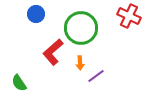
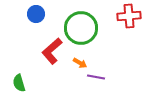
red cross: rotated 30 degrees counterclockwise
red L-shape: moved 1 px left, 1 px up
orange arrow: rotated 56 degrees counterclockwise
purple line: moved 1 px down; rotated 48 degrees clockwise
green semicircle: rotated 18 degrees clockwise
